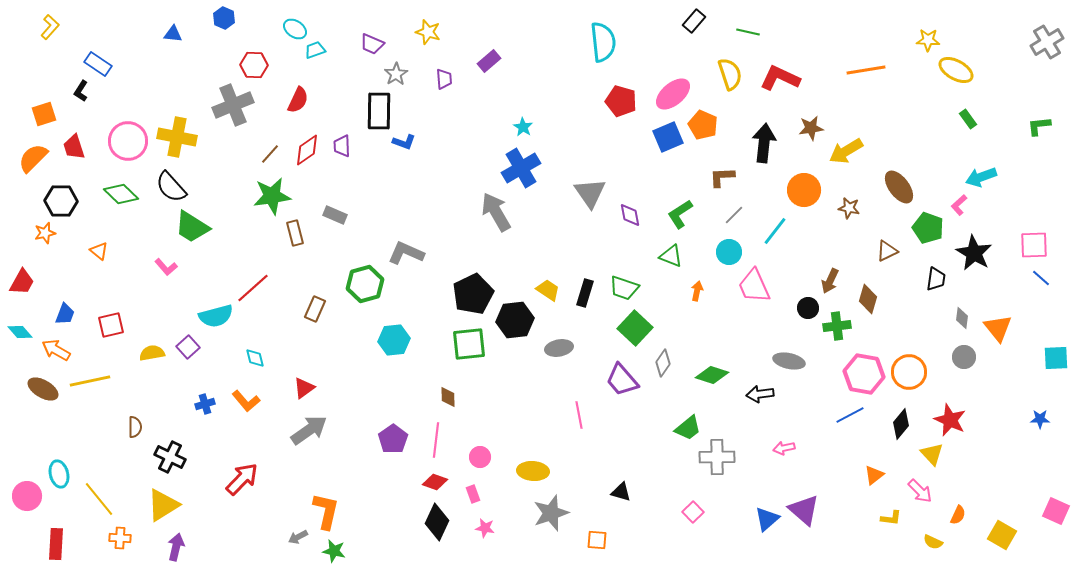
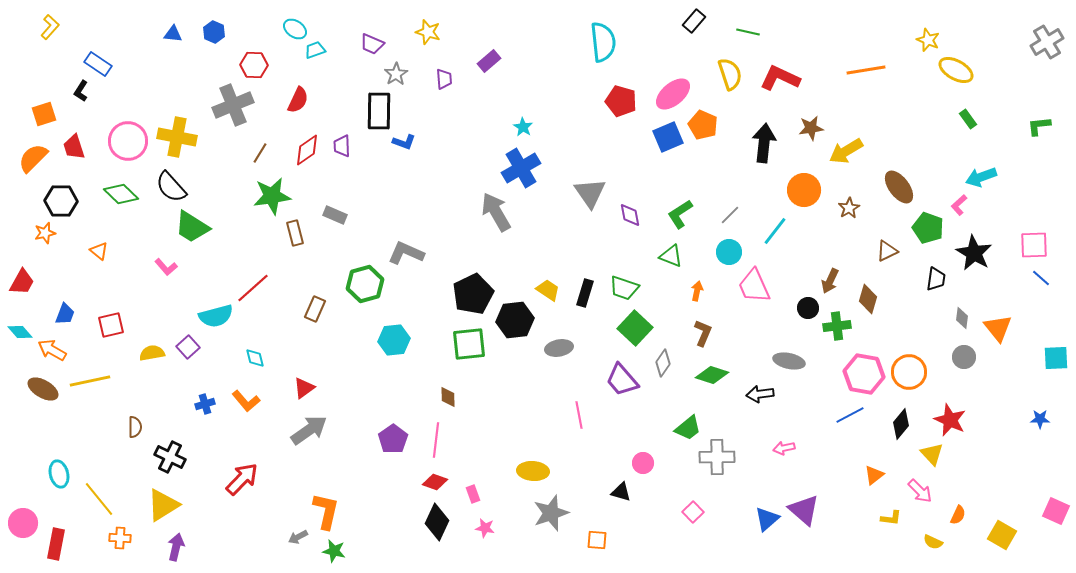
blue hexagon at (224, 18): moved 10 px left, 14 px down
yellow star at (928, 40): rotated 20 degrees clockwise
brown line at (270, 154): moved 10 px left, 1 px up; rotated 10 degrees counterclockwise
brown L-shape at (722, 177): moved 19 px left, 156 px down; rotated 116 degrees clockwise
brown star at (849, 208): rotated 30 degrees clockwise
gray line at (734, 215): moved 4 px left
orange arrow at (56, 350): moved 4 px left
pink circle at (480, 457): moved 163 px right, 6 px down
pink circle at (27, 496): moved 4 px left, 27 px down
red rectangle at (56, 544): rotated 8 degrees clockwise
